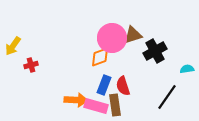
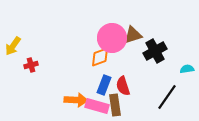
pink rectangle: moved 1 px right
